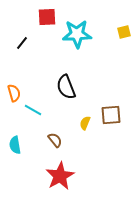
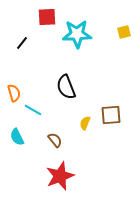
cyan semicircle: moved 2 px right, 8 px up; rotated 18 degrees counterclockwise
red star: rotated 8 degrees clockwise
